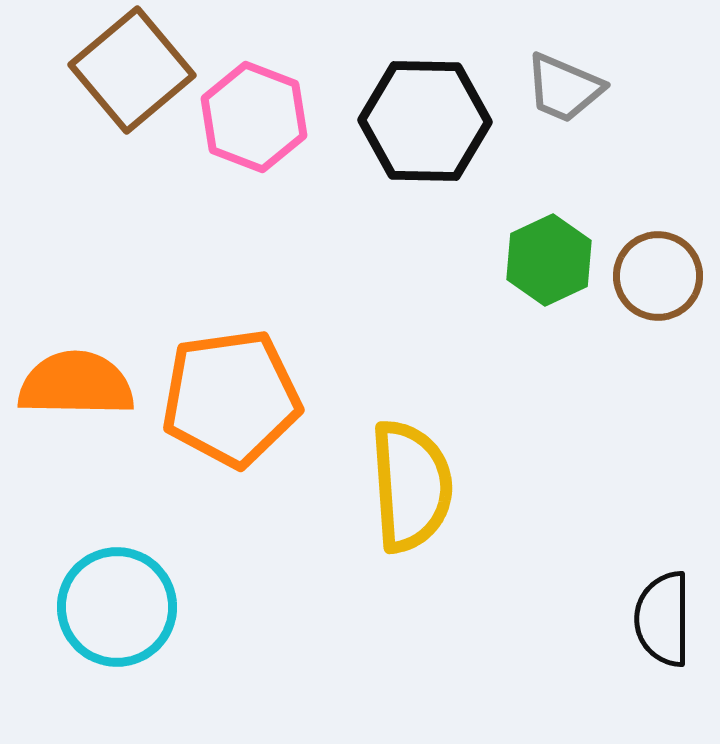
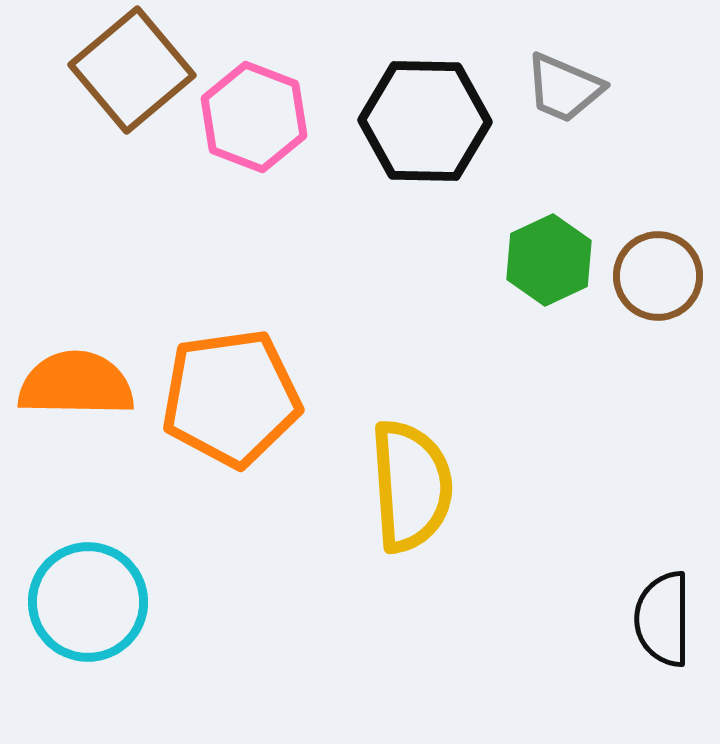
cyan circle: moved 29 px left, 5 px up
